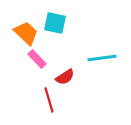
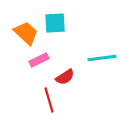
cyan square: rotated 15 degrees counterclockwise
pink rectangle: moved 2 px right, 1 px down; rotated 72 degrees counterclockwise
